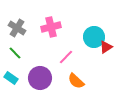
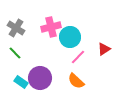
gray cross: moved 1 px left
cyan circle: moved 24 px left
red triangle: moved 2 px left, 2 px down
pink line: moved 12 px right
cyan rectangle: moved 10 px right, 4 px down
